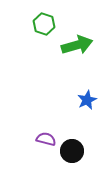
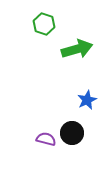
green arrow: moved 4 px down
black circle: moved 18 px up
